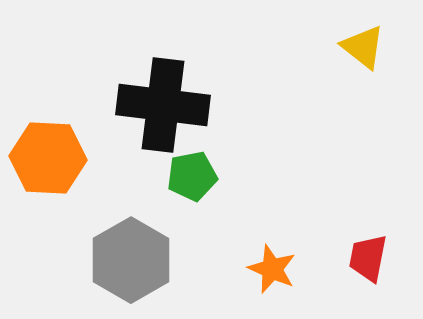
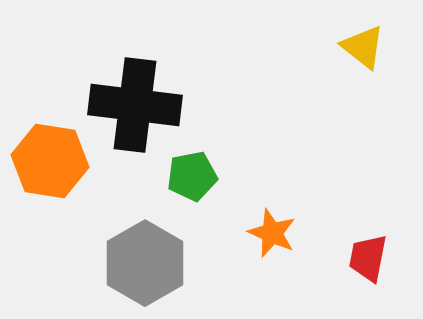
black cross: moved 28 px left
orange hexagon: moved 2 px right, 3 px down; rotated 6 degrees clockwise
gray hexagon: moved 14 px right, 3 px down
orange star: moved 36 px up
